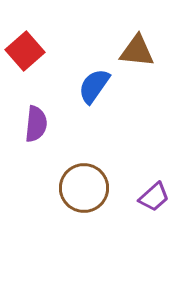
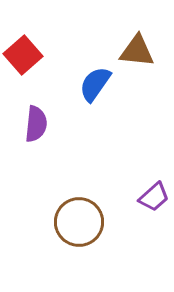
red square: moved 2 px left, 4 px down
blue semicircle: moved 1 px right, 2 px up
brown circle: moved 5 px left, 34 px down
